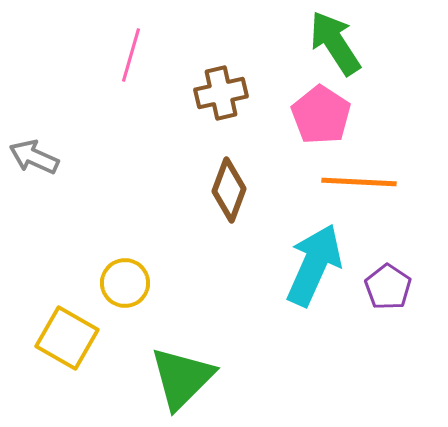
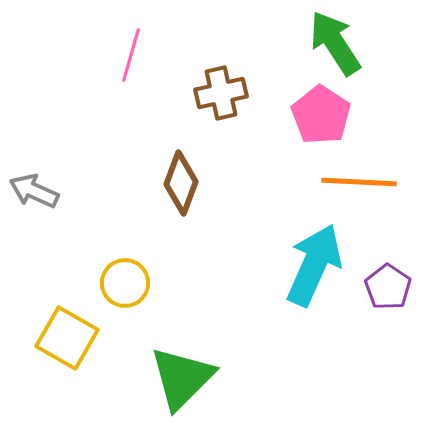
gray arrow: moved 34 px down
brown diamond: moved 48 px left, 7 px up
